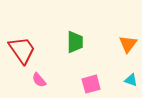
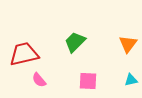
green trapezoid: rotated 135 degrees counterclockwise
red trapezoid: moved 2 px right, 4 px down; rotated 68 degrees counterclockwise
cyan triangle: rotated 32 degrees counterclockwise
pink square: moved 3 px left, 3 px up; rotated 18 degrees clockwise
